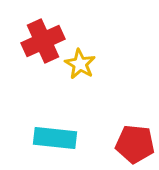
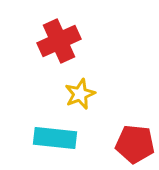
red cross: moved 16 px right
yellow star: moved 30 px down; rotated 20 degrees clockwise
